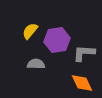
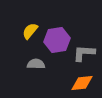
orange diamond: rotated 70 degrees counterclockwise
